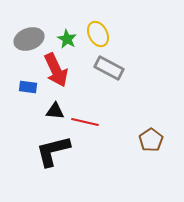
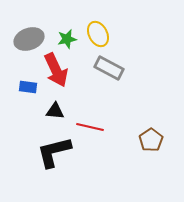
green star: rotated 30 degrees clockwise
red line: moved 5 px right, 5 px down
black L-shape: moved 1 px right, 1 px down
